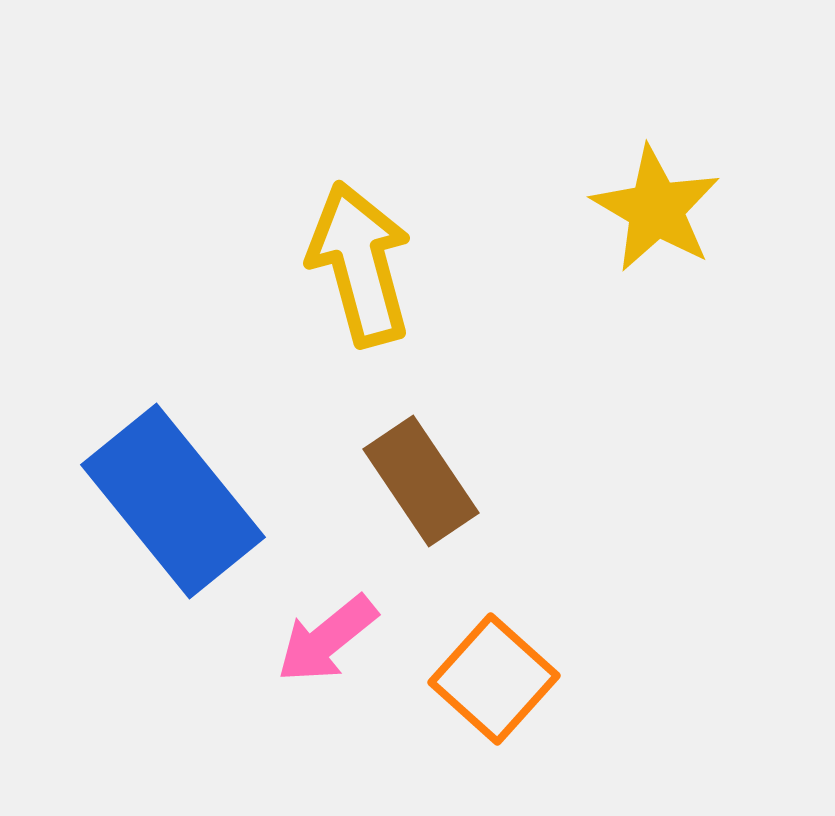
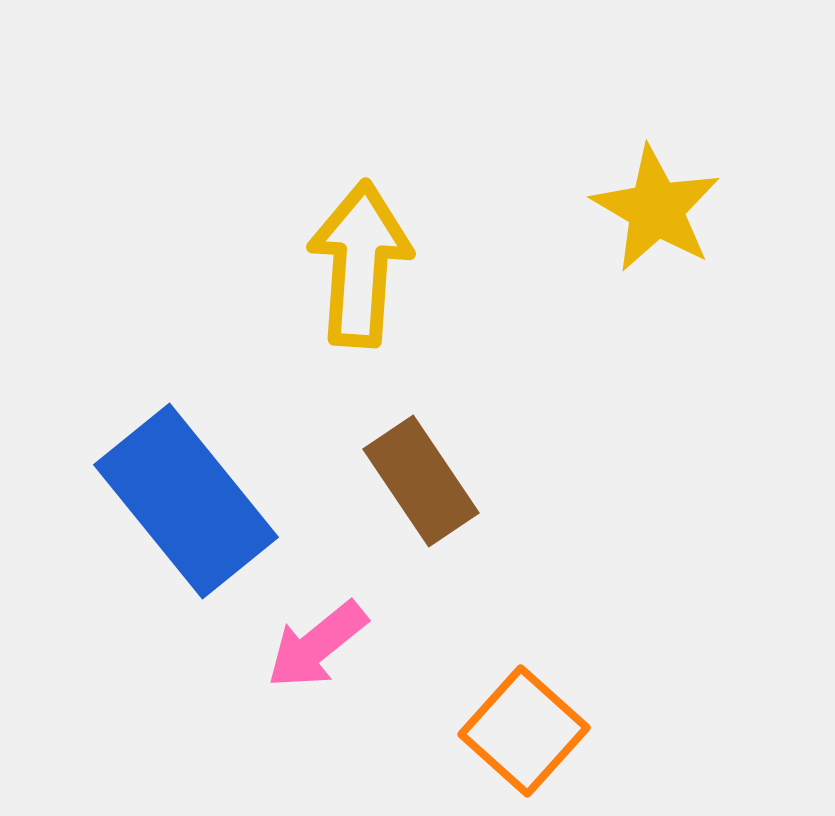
yellow arrow: rotated 19 degrees clockwise
blue rectangle: moved 13 px right
pink arrow: moved 10 px left, 6 px down
orange square: moved 30 px right, 52 px down
